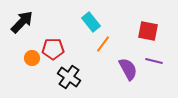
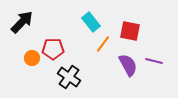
red square: moved 18 px left
purple semicircle: moved 4 px up
